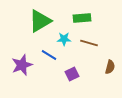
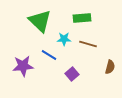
green triangle: rotated 45 degrees counterclockwise
brown line: moved 1 px left, 1 px down
purple star: moved 1 px right, 1 px down; rotated 15 degrees clockwise
purple square: rotated 16 degrees counterclockwise
